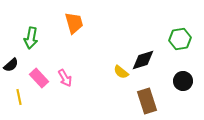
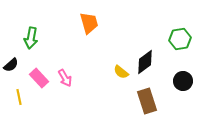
orange trapezoid: moved 15 px right
black diamond: moved 2 px right, 2 px down; rotated 20 degrees counterclockwise
